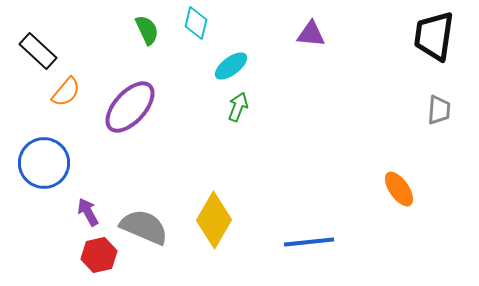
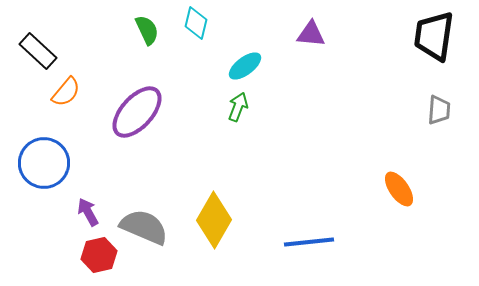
cyan ellipse: moved 14 px right
purple ellipse: moved 7 px right, 5 px down
